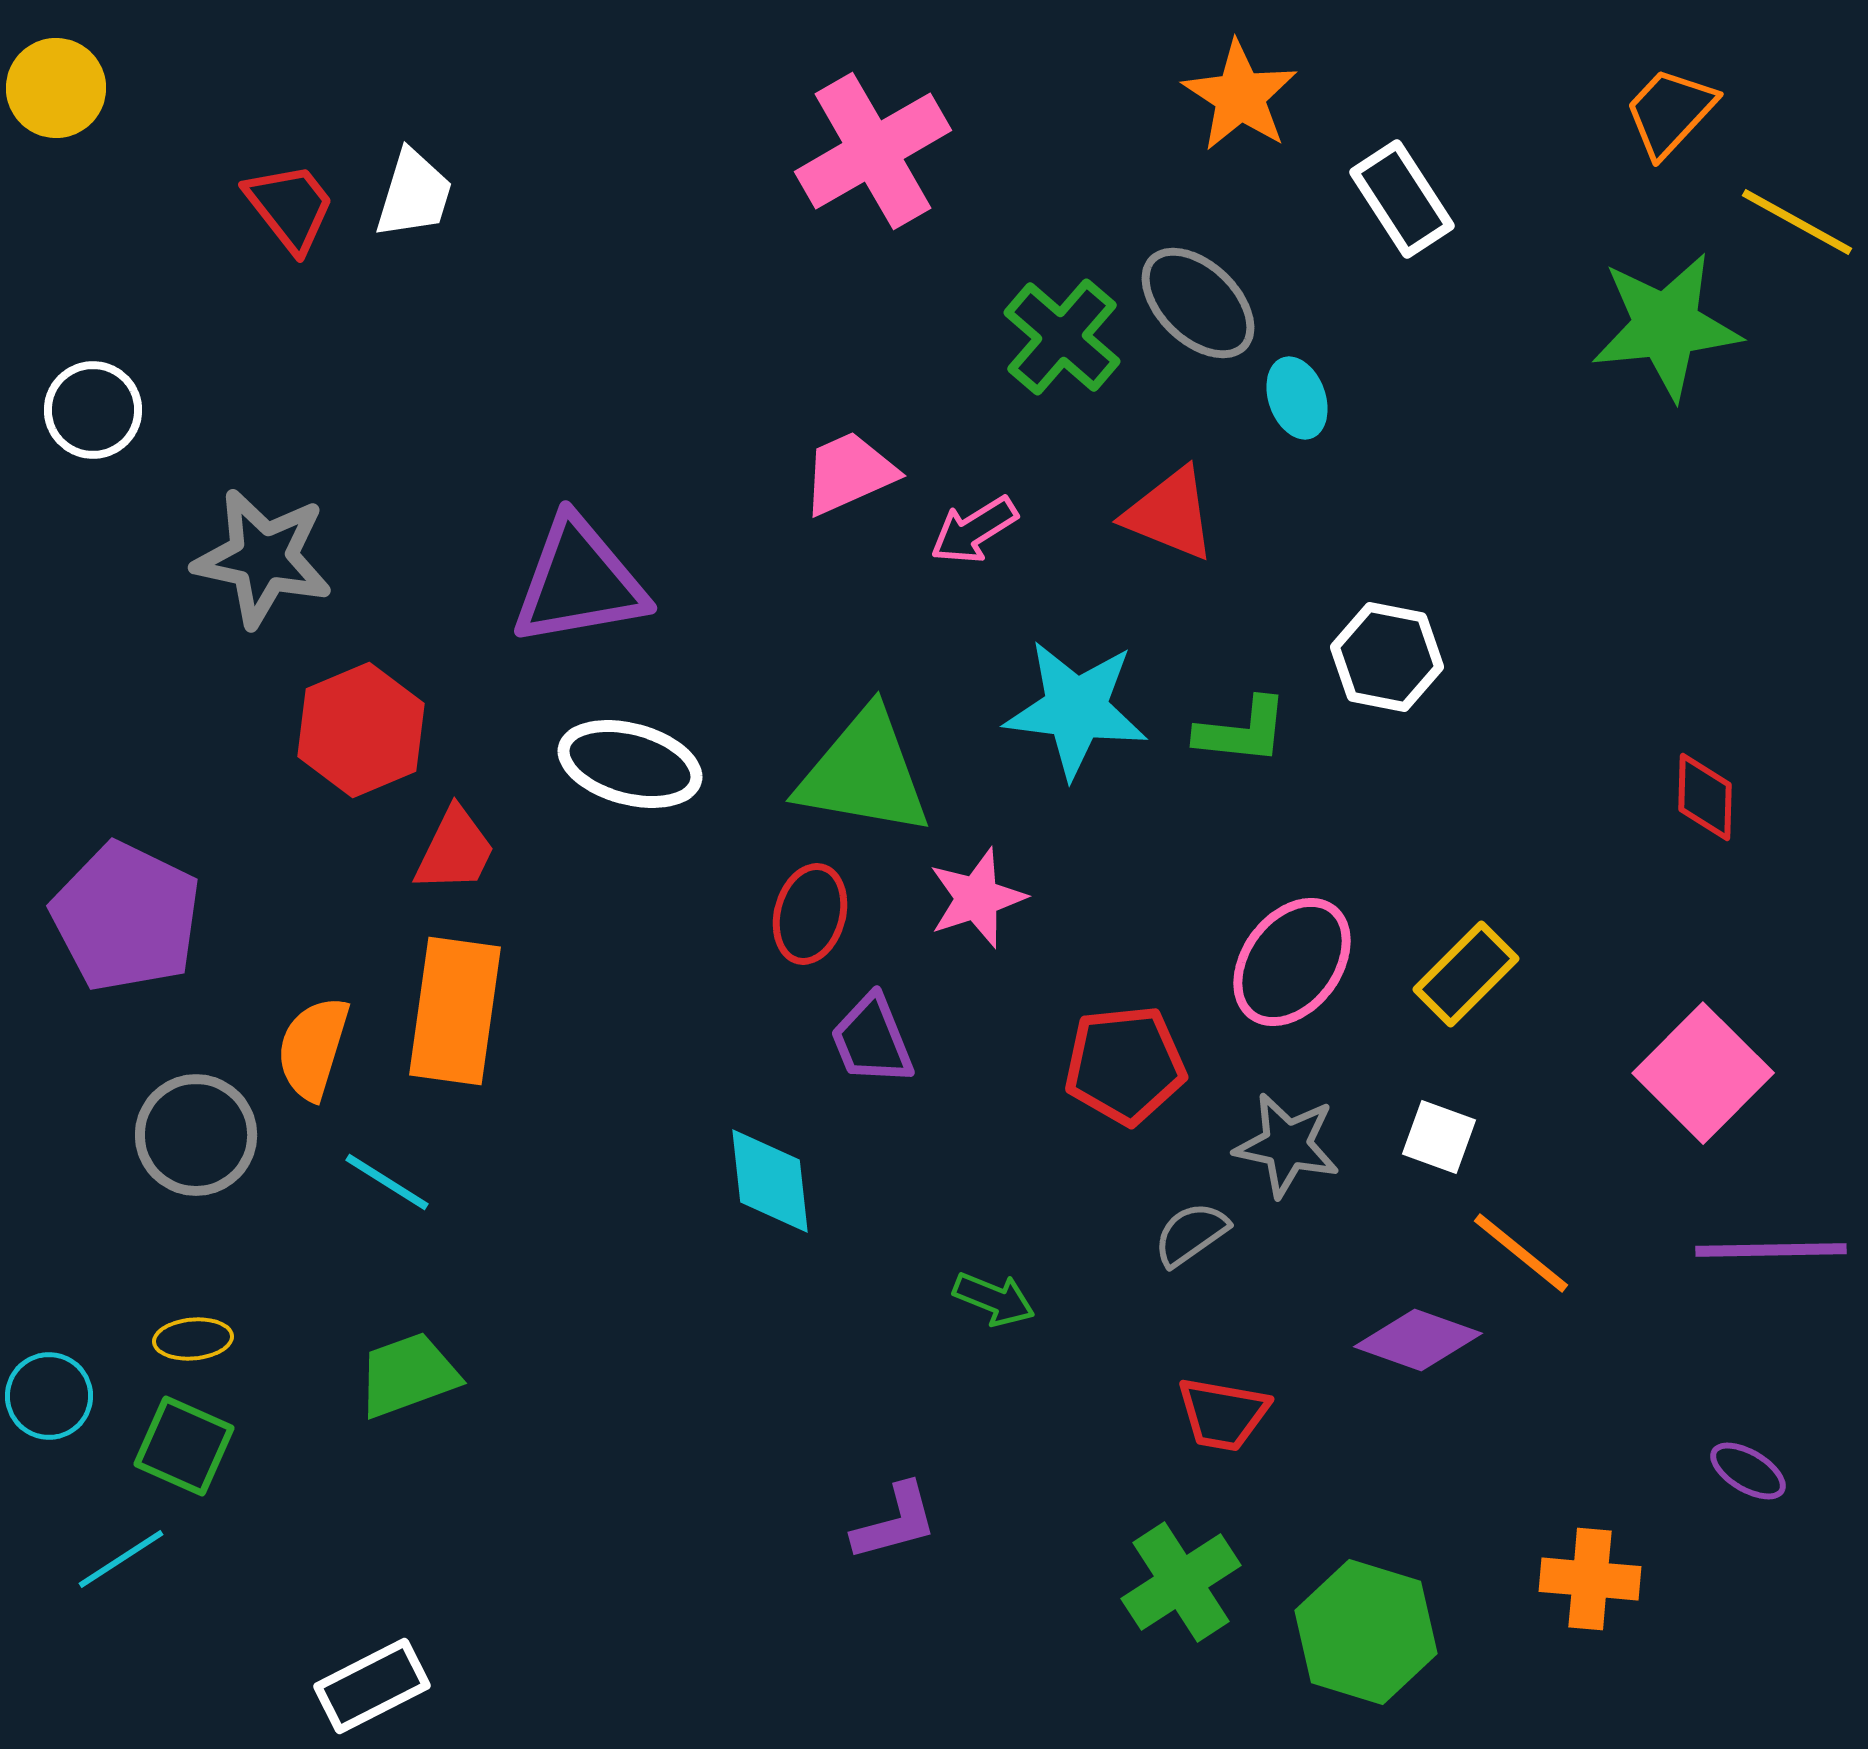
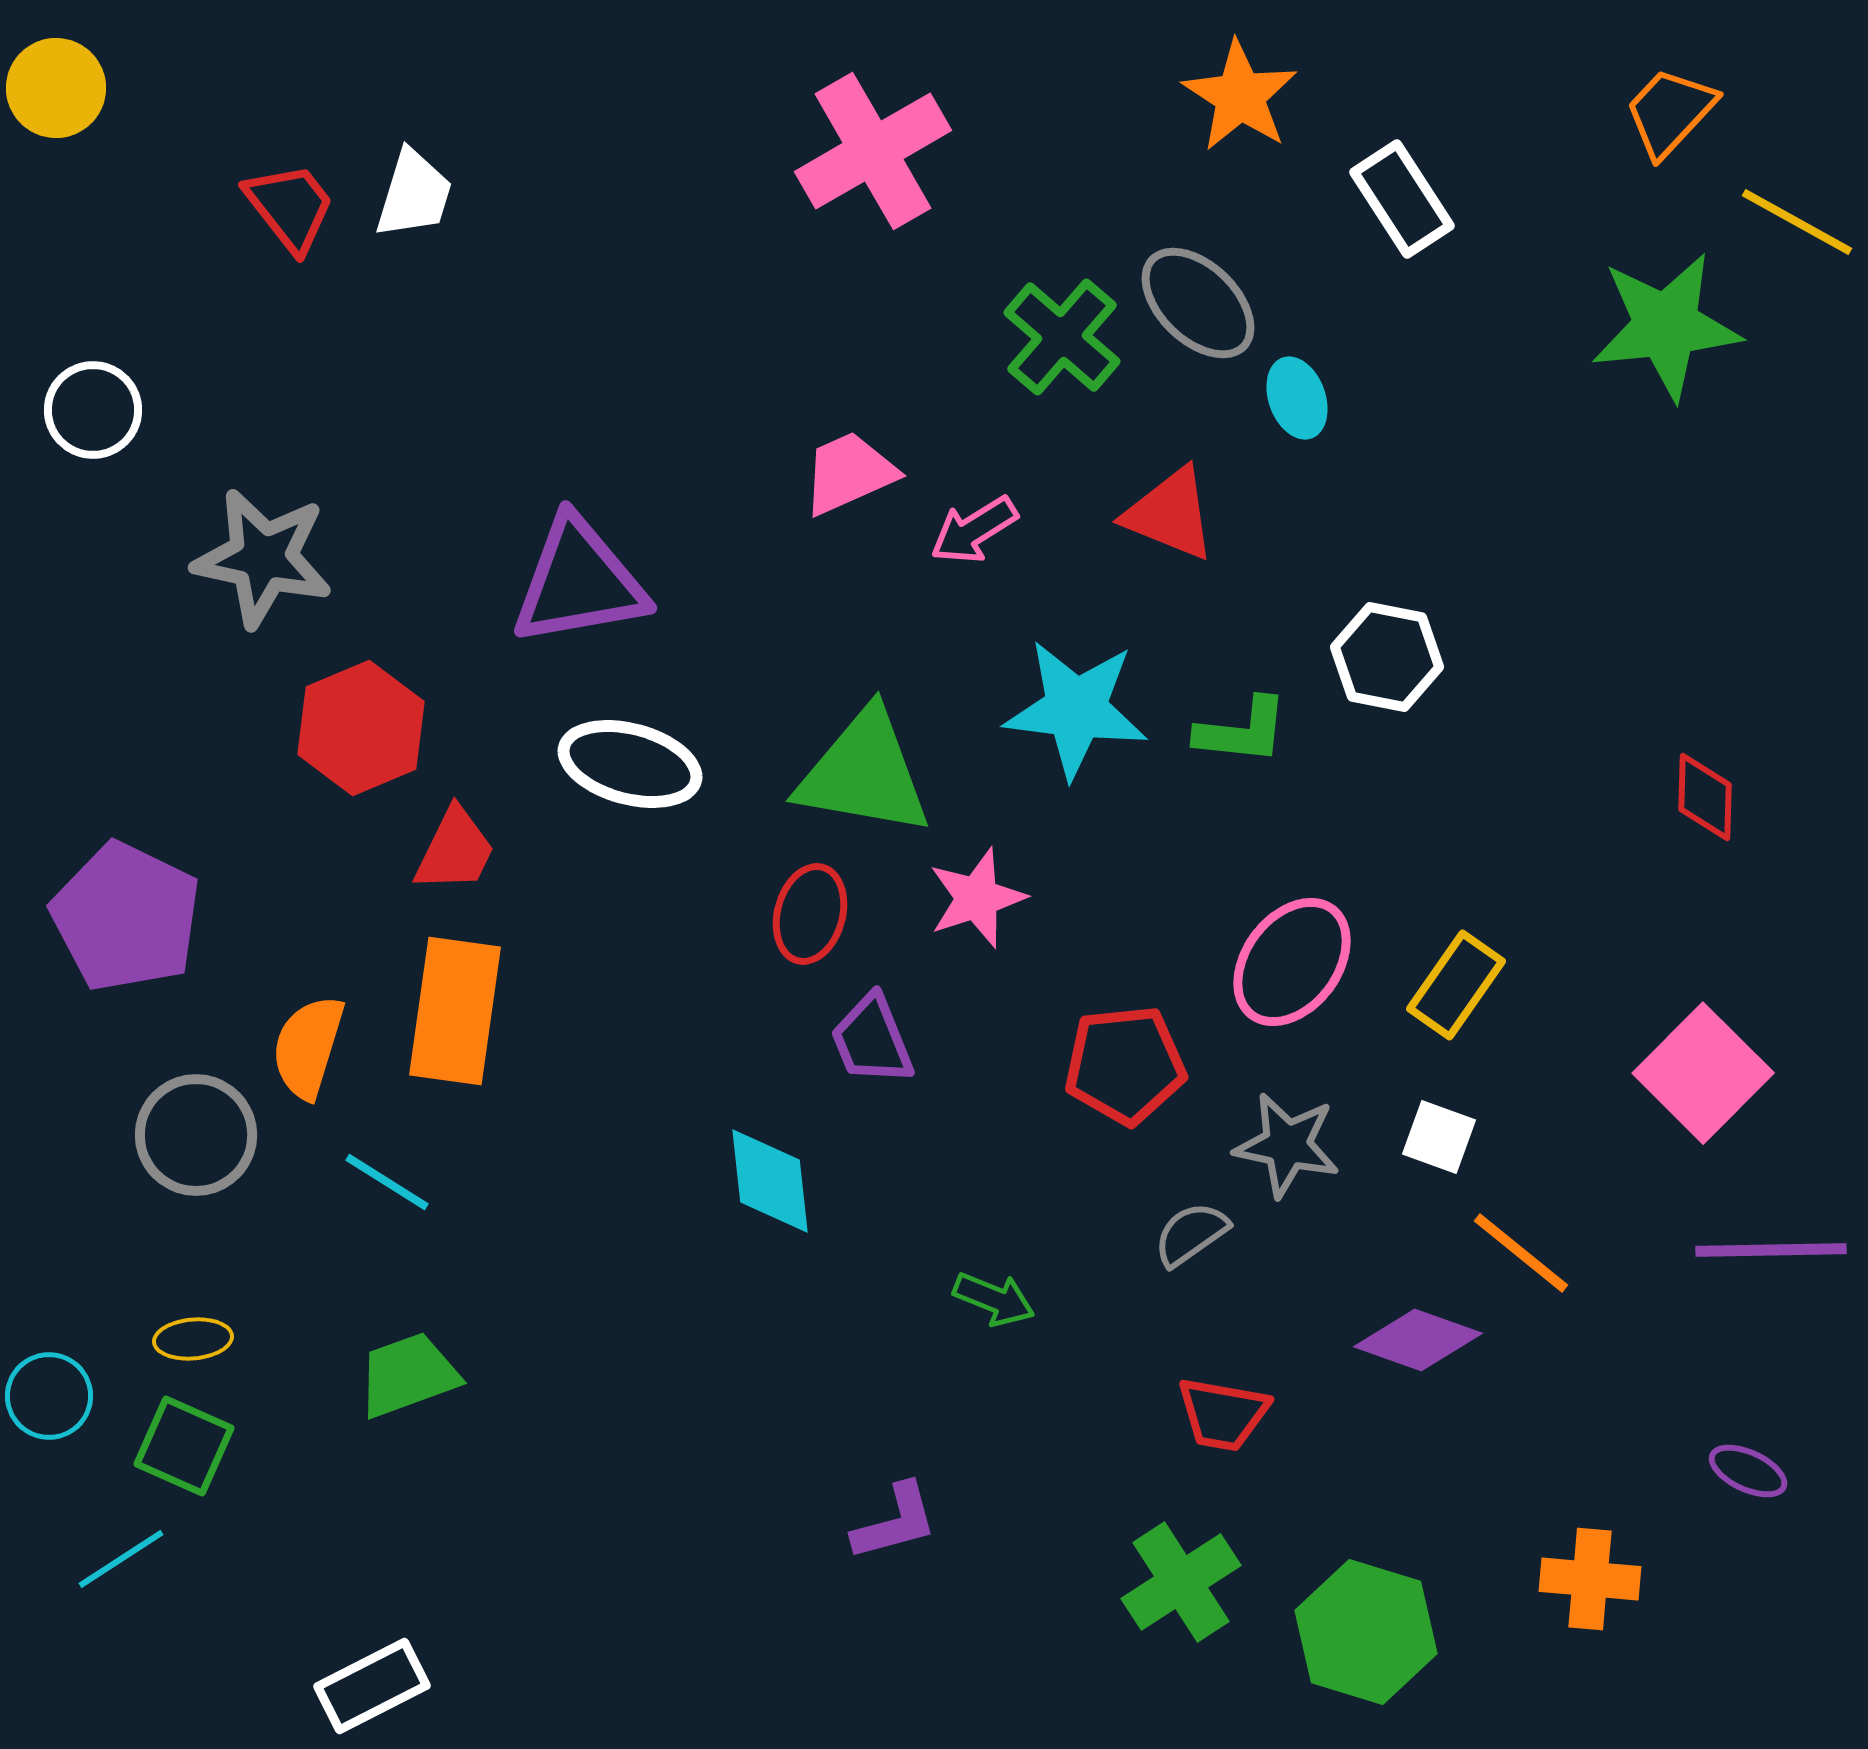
red hexagon at (361, 730): moved 2 px up
yellow rectangle at (1466, 974): moved 10 px left, 11 px down; rotated 10 degrees counterclockwise
orange semicircle at (313, 1048): moved 5 px left, 1 px up
purple ellipse at (1748, 1471): rotated 6 degrees counterclockwise
